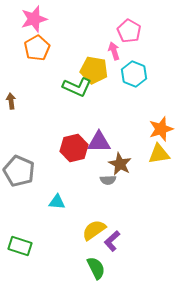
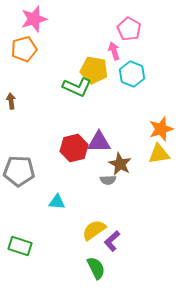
pink pentagon: moved 2 px up
orange pentagon: moved 13 px left, 1 px down; rotated 15 degrees clockwise
cyan hexagon: moved 2 px left
gray pentagon: rotated 20 degrees counterclockwise
